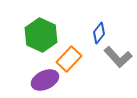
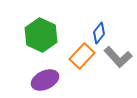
orange rectangle: moved 13 px right, 3 px up
